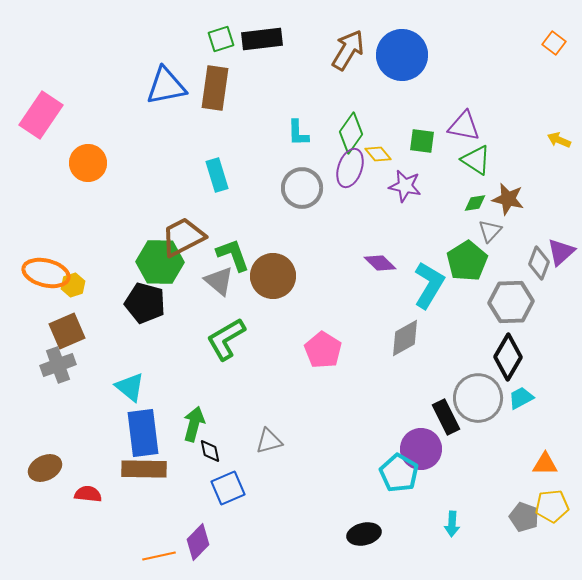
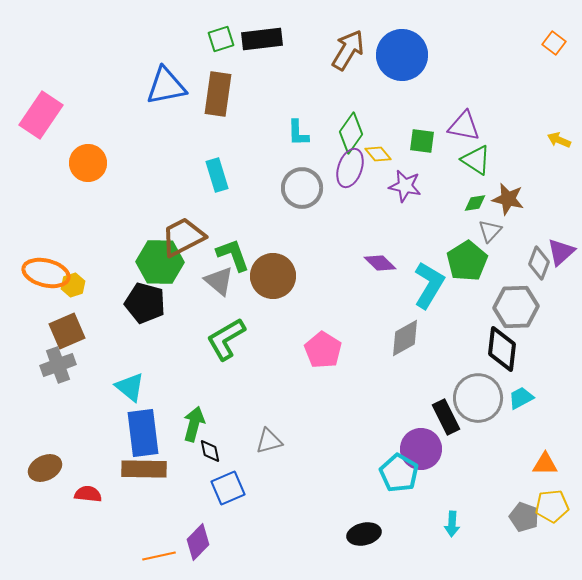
brown rectangle at (215, 88): moved 3 px right, 6 px down
gray hexagon at (511, 302): moved 5 px right, 5 px down
black diamond at (508, 357): moved 6 px left, 8 px up; rotated 24 degrees counterclockwise
